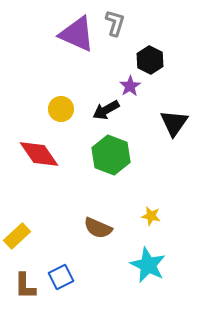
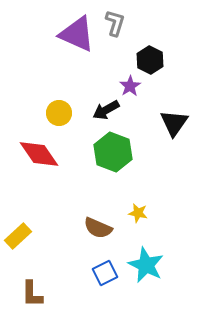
yellow circle: moved 2 px left, 4 px down
green hexagon: moved 2 px right, 3 px up
yellow star: moved 13 px left, 3 px up
yellow rectangle: moved 1 px right
cyan star: moved 2 px left
blue square: moved 44 px right, 4 px up
brown L-shape: moved 7 px right, 8 px down
